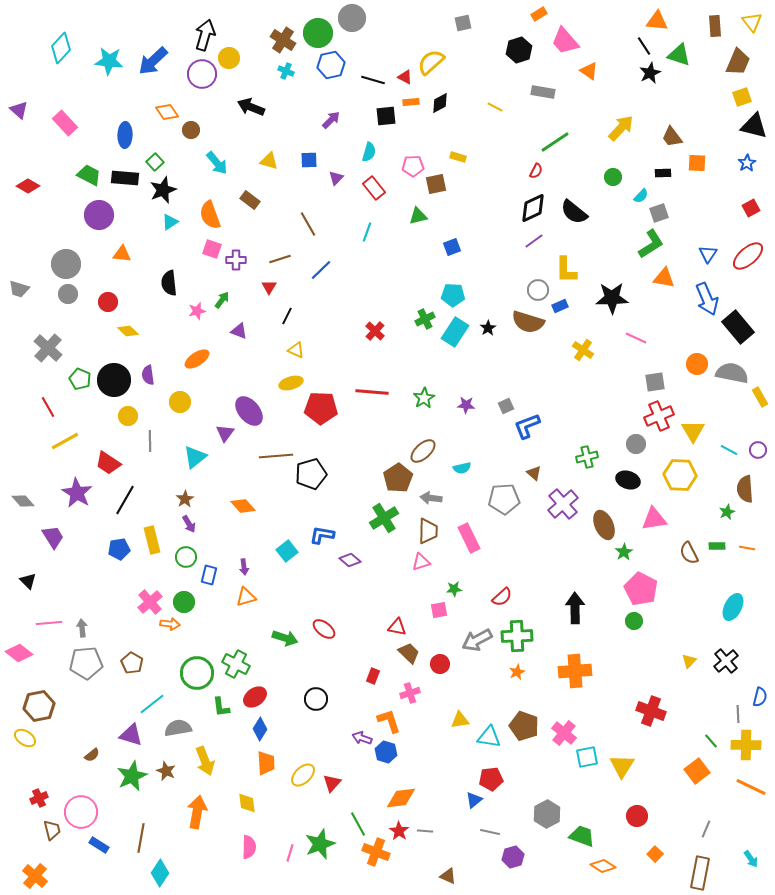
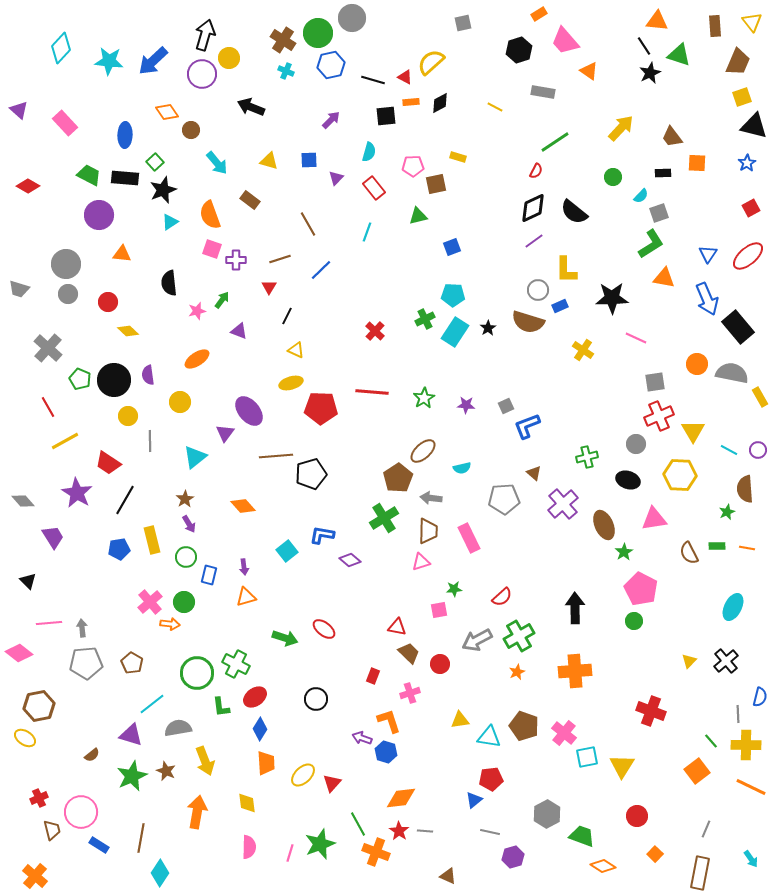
green cross at (517, 636): moved 2 px right; rotated 28 degrees counterclockwise
